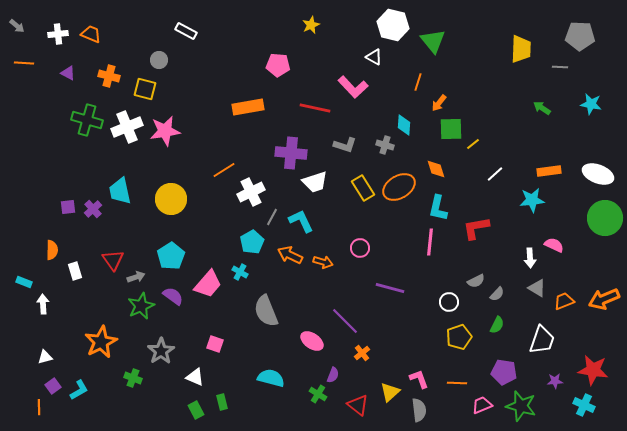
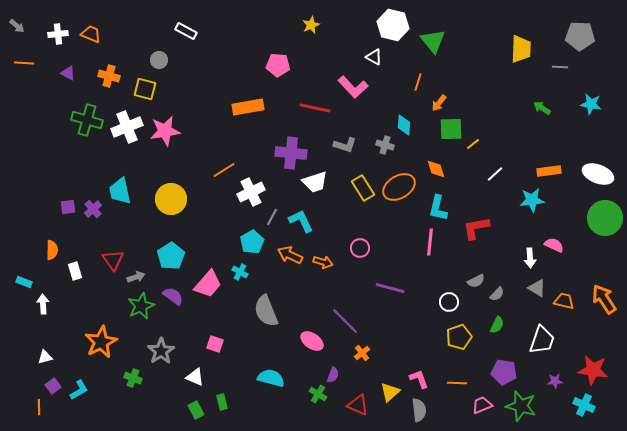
orange arrow at (604, 299): rotated 80 degrees clockwise
orange trapezoid at (564, 301): rotated 35 degrees clockwise
red triangle at (358, 405): rotated 15 degrees counterclockwise
